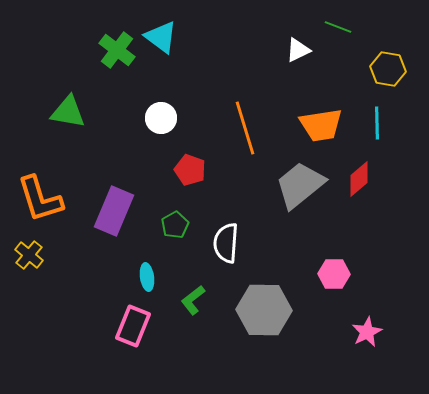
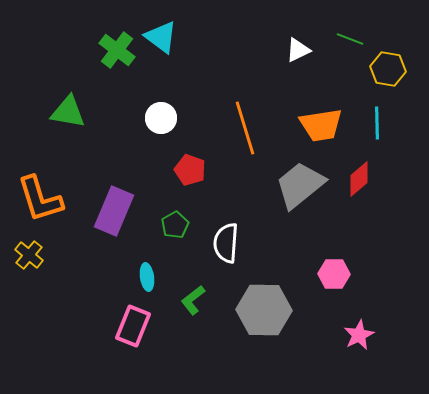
green line: moved 12 px right, 12 px down
pink star: moved 8 px left, 3 px down
